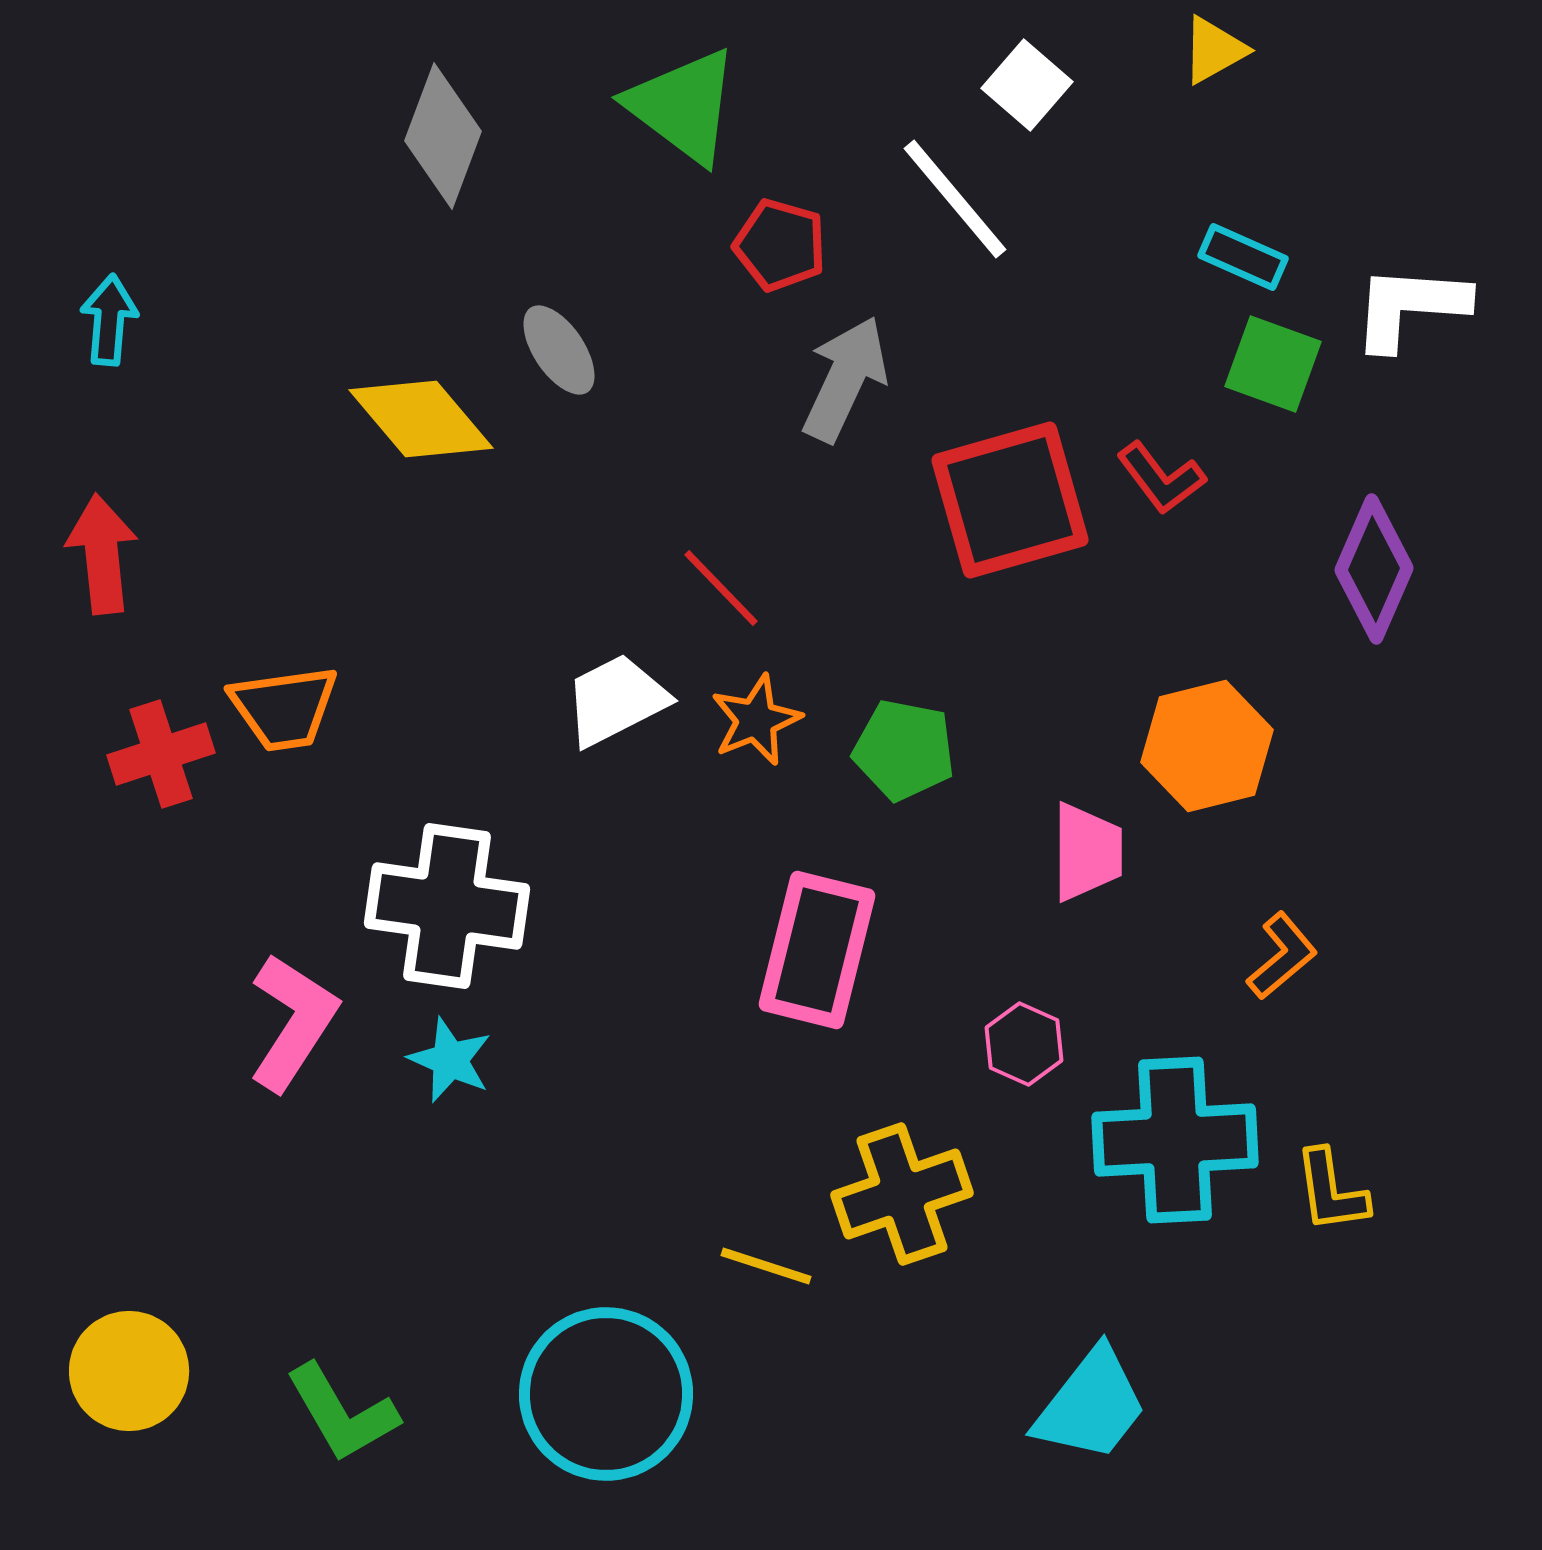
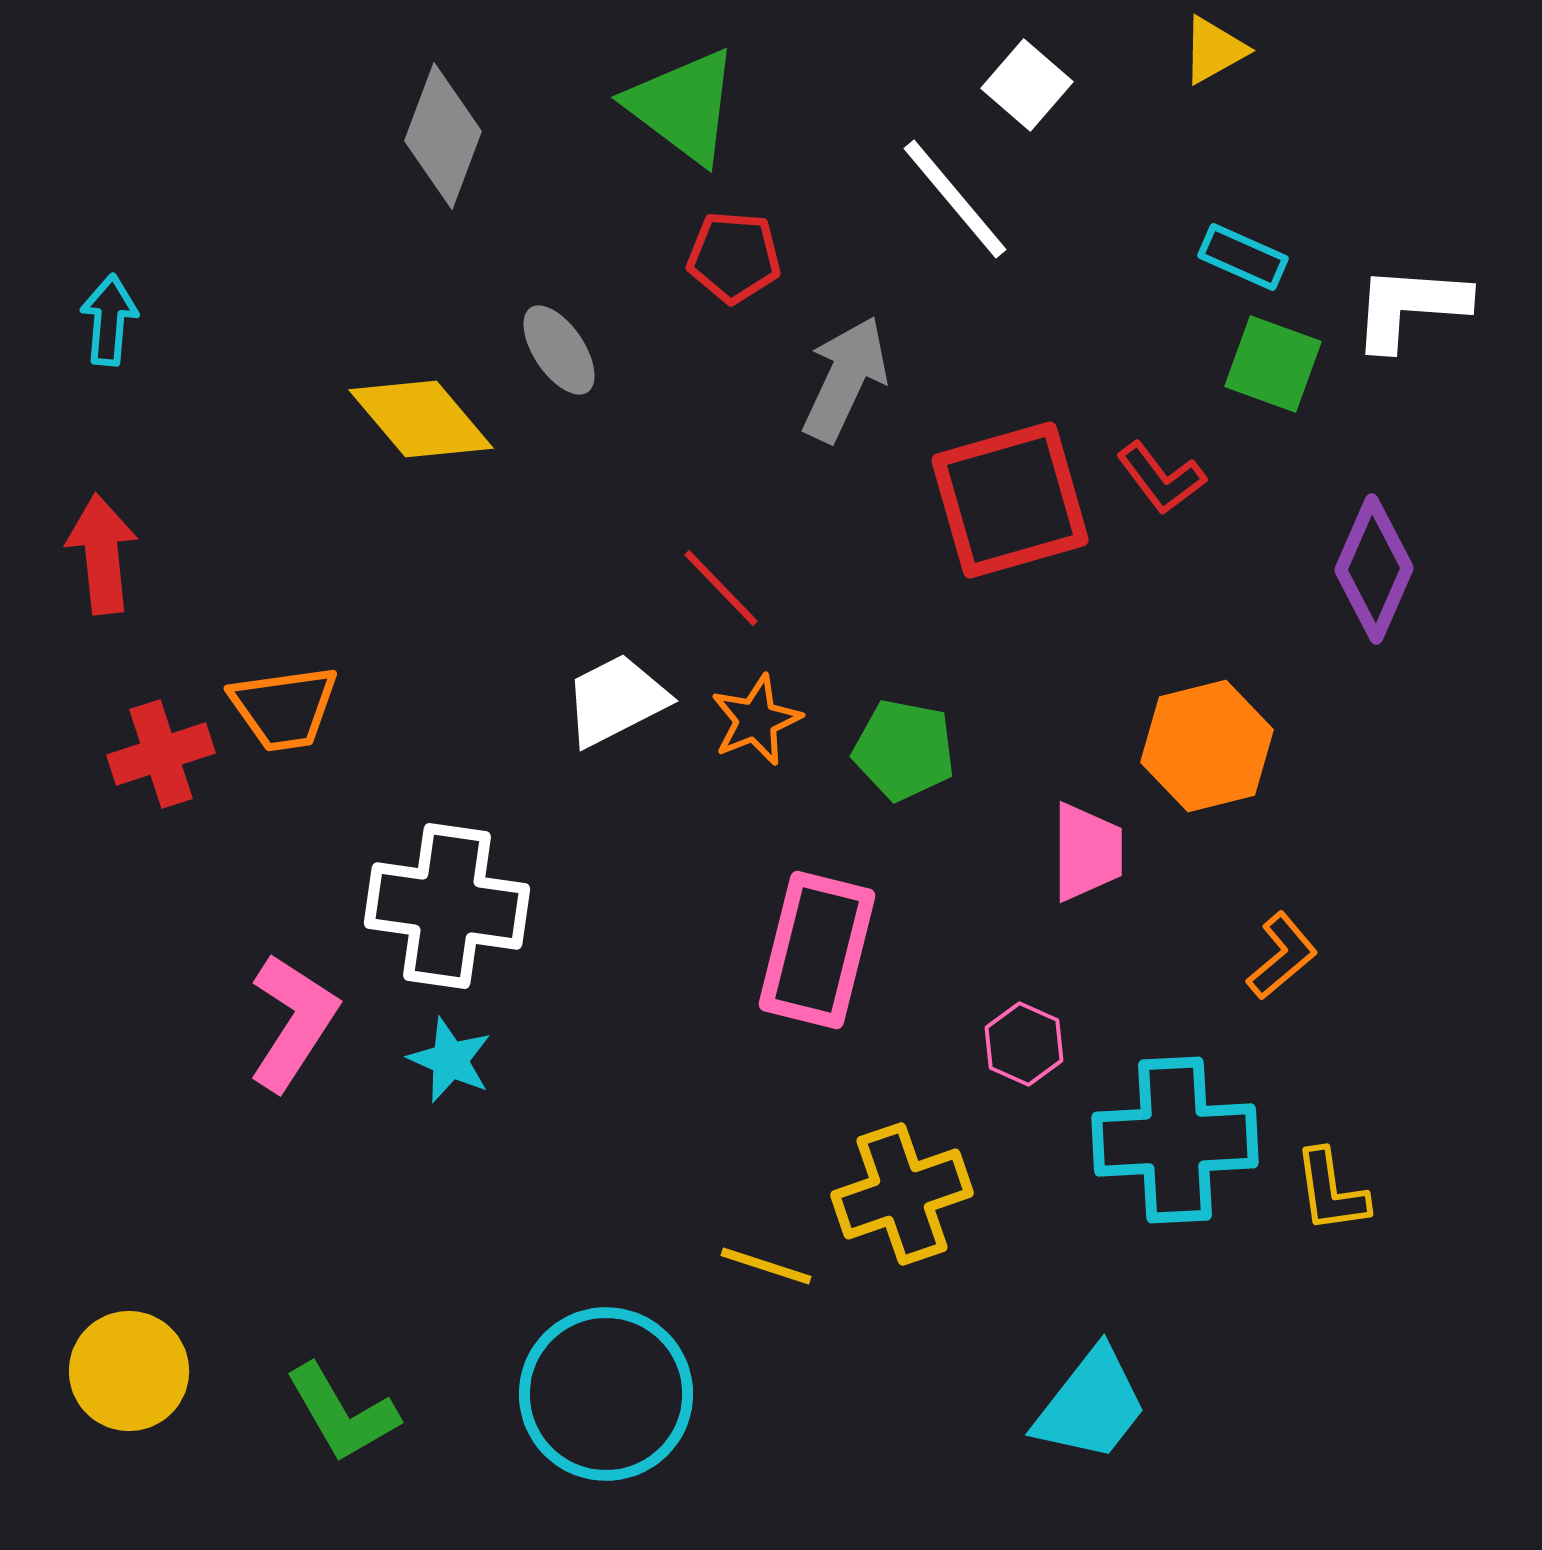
red pentagon: moved 46 px left, 12 px down; rotated 12 degrees counterclockwise
